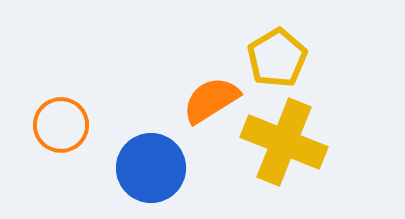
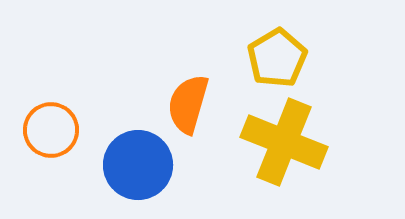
orange semicircle: moved 23 px left, 4 px down; rotated 42 degrees counterclockwise
orange circle: moved 10 px left, 5 px down
blue circle: moved 13 px left, 3 px up
